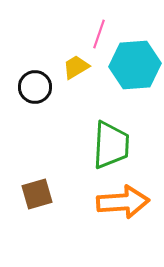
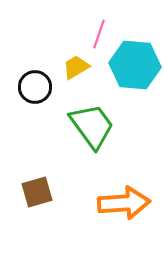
cyan hexagon: rotated 9 degrees clockwise
green trapezoid: moved 19 px left, 19 px up; rotated 39 degrees counterclockwise
brown square: moved 2 px up
orange arrow: moved 1 px right, 1 px down
